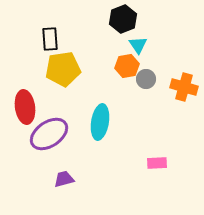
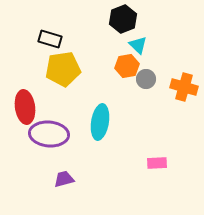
black rectangle: rotated 70 degrees counterclockwise
cyan triangle: rotated 12 degrees counterclockwise
purple ellipse: rotated 39 degrees clockwise
